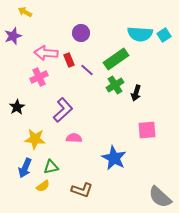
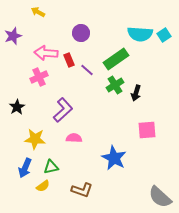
yellow arrow: moved 13 px right
